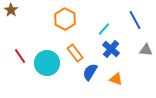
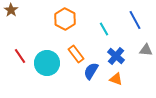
cyan line: rotated 72 degrees counterclockwise
blue cross: moved 5 px right, 7 px down
orange rectangle: moved 1 px right, 1 px down
blue semicircle: moved 1 px right, 1 px up
